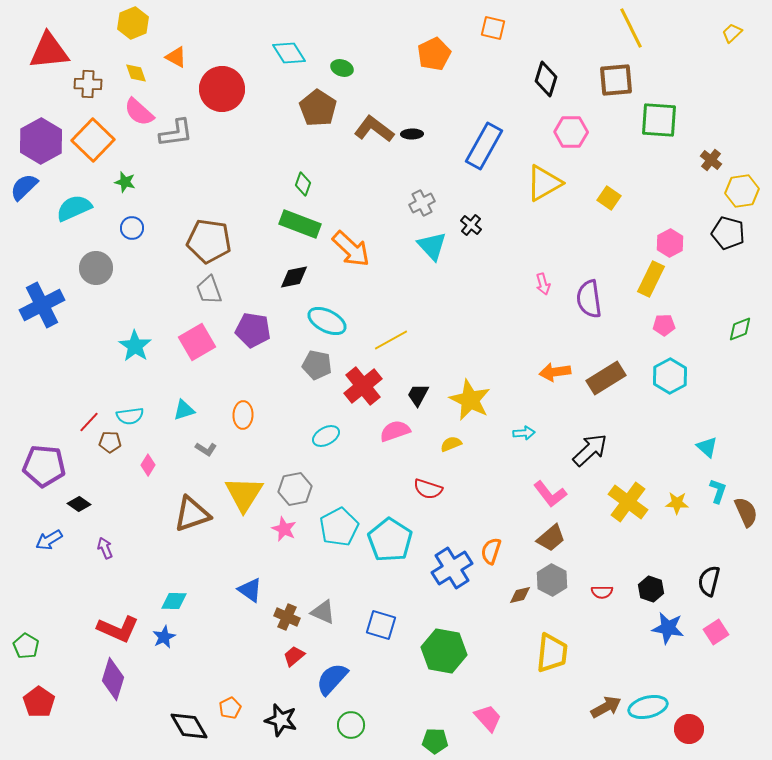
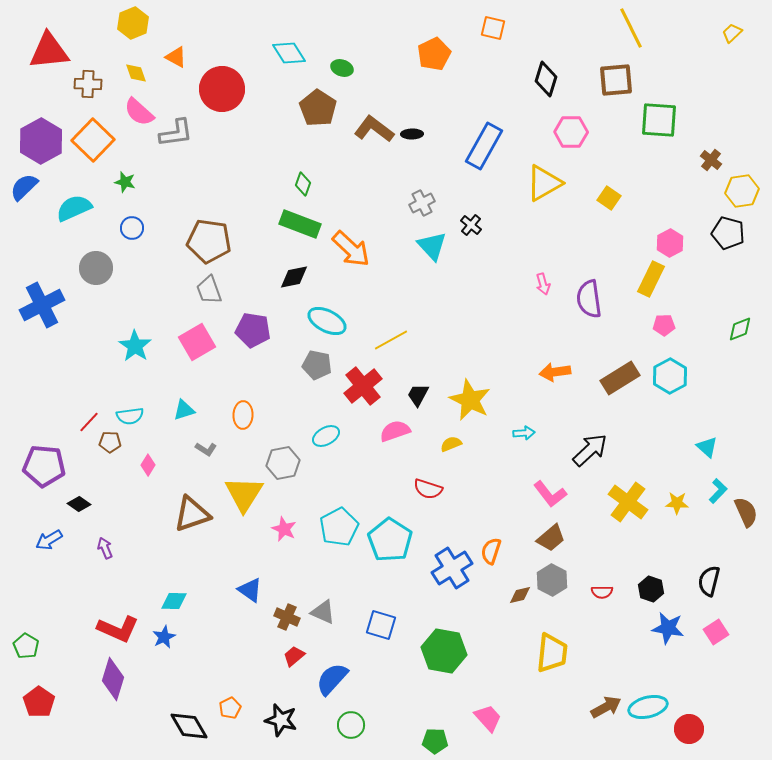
brown rectangle at (606, 378): moved 14 px right
gray hexagon at (295, 489): moved 12 px left, 26 px up
cyan L-shape at (718, 491): rotated 25 degrees clockwise
